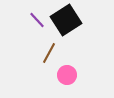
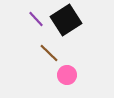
purple line: moved 1 px left, 1 px up
brown line: rotated 75 degrees counterclockwise
